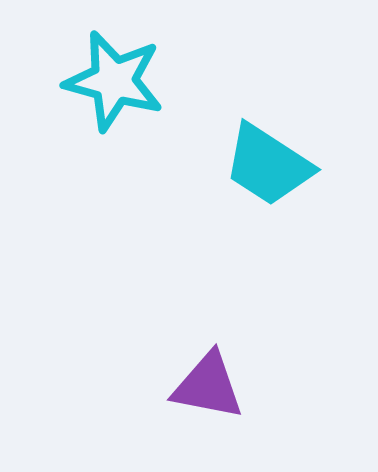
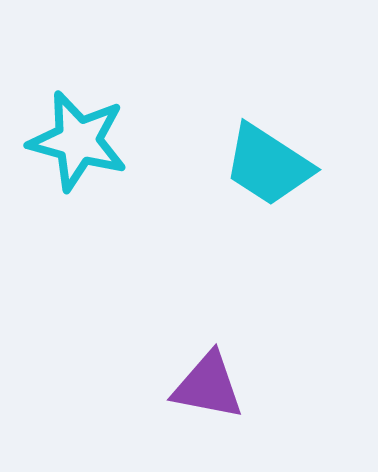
cyan star: moved 36 px left, 60 px down
